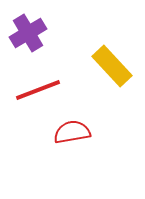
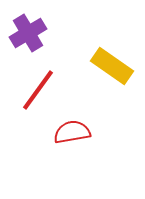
yellow rectangle: rotated 12 degrees counterclockwise
red line: rotated 33 degrees counterclockwise
